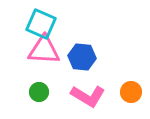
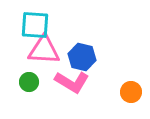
cyan square: moved 6 px left, 1 px down; rotated 20 degrees counterclockwise
blue hexagon: rotated 8 degrees clockwise
green circle: moved 10 px left, 10 px up
pink L-shape: moved 16 px left, 14 px up
